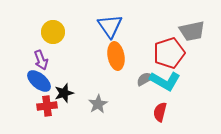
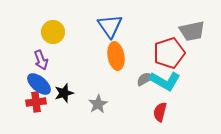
blue ellipse: moved 3 px down
red cross: moved 11 px left, 4 px up
